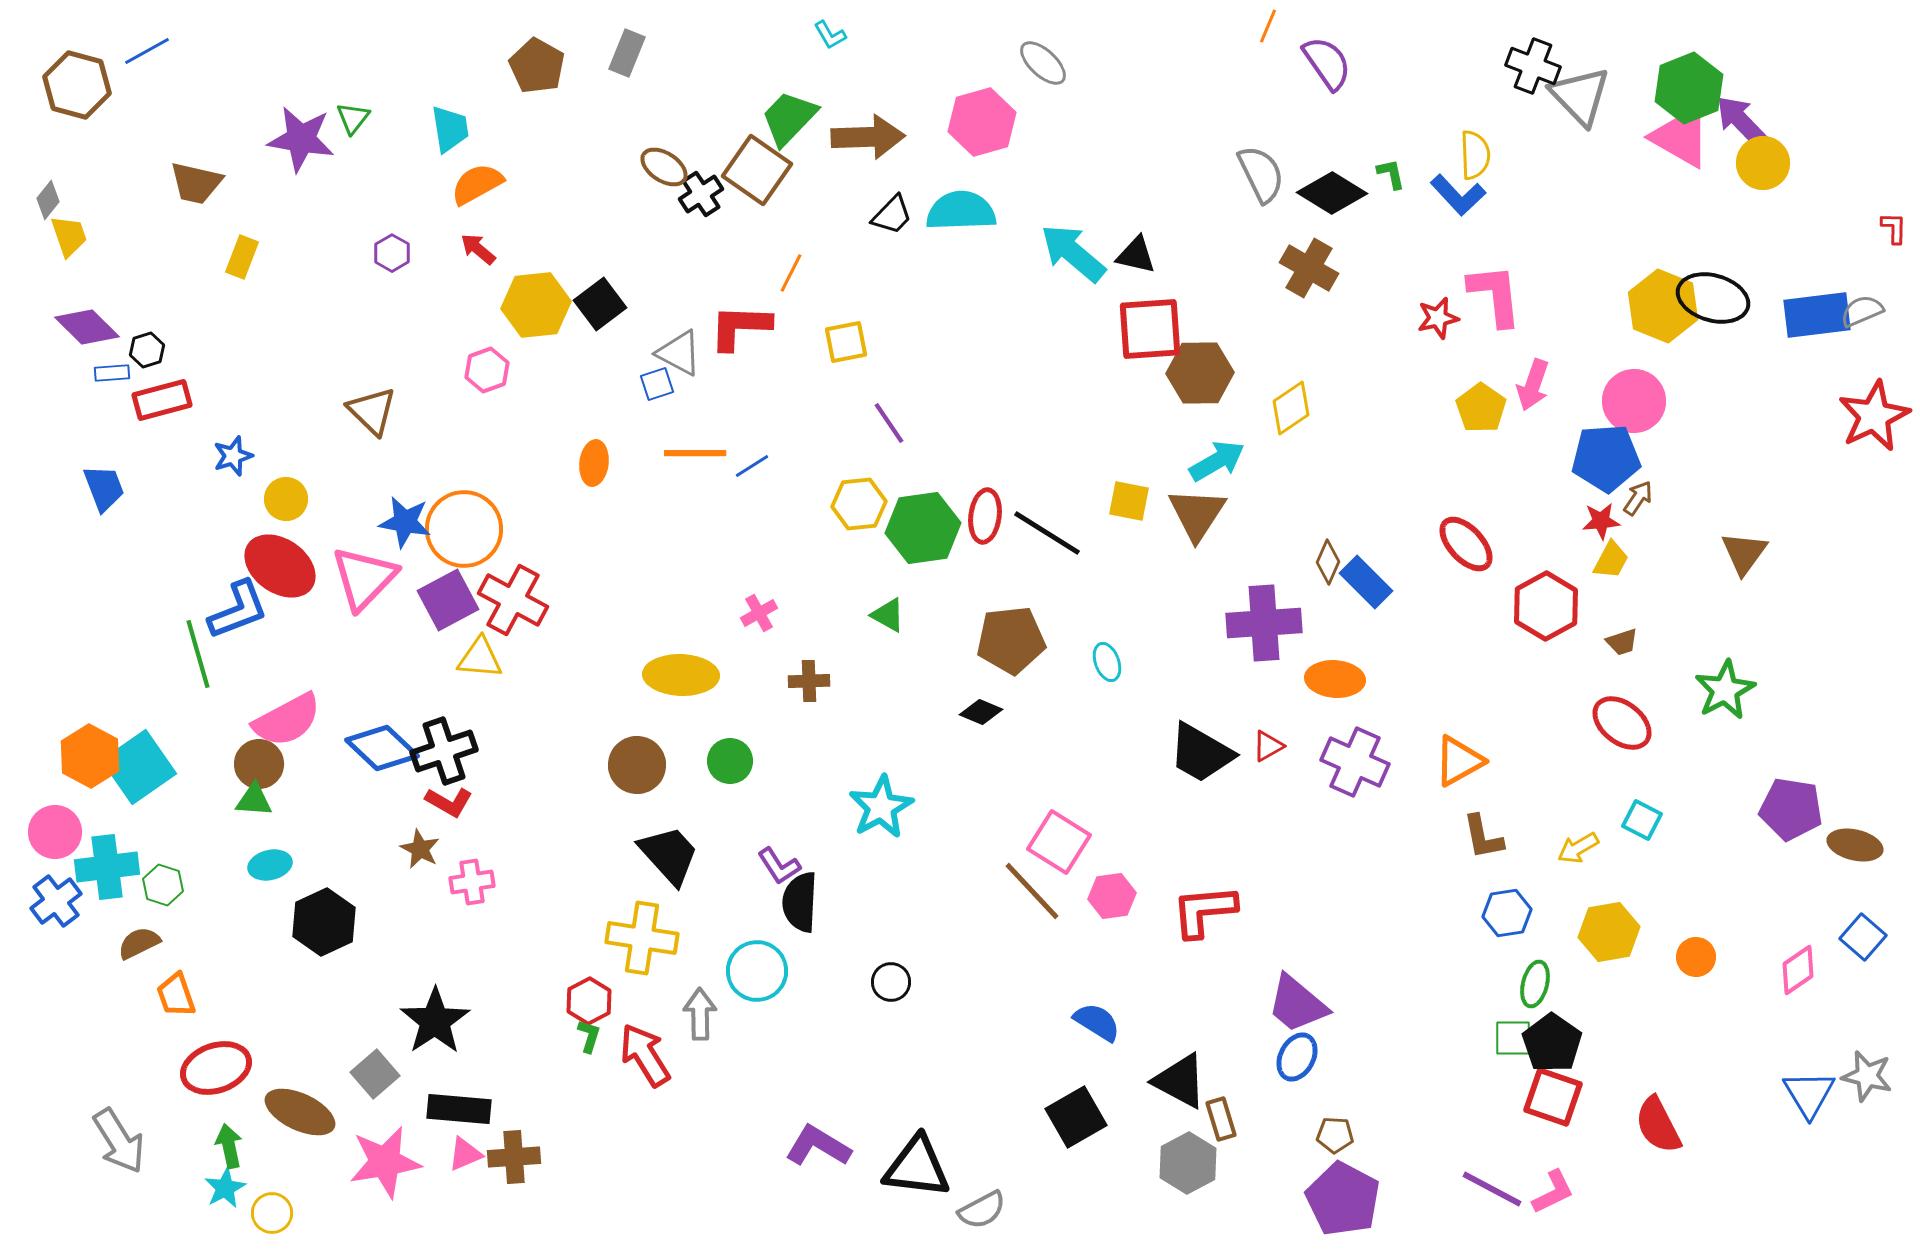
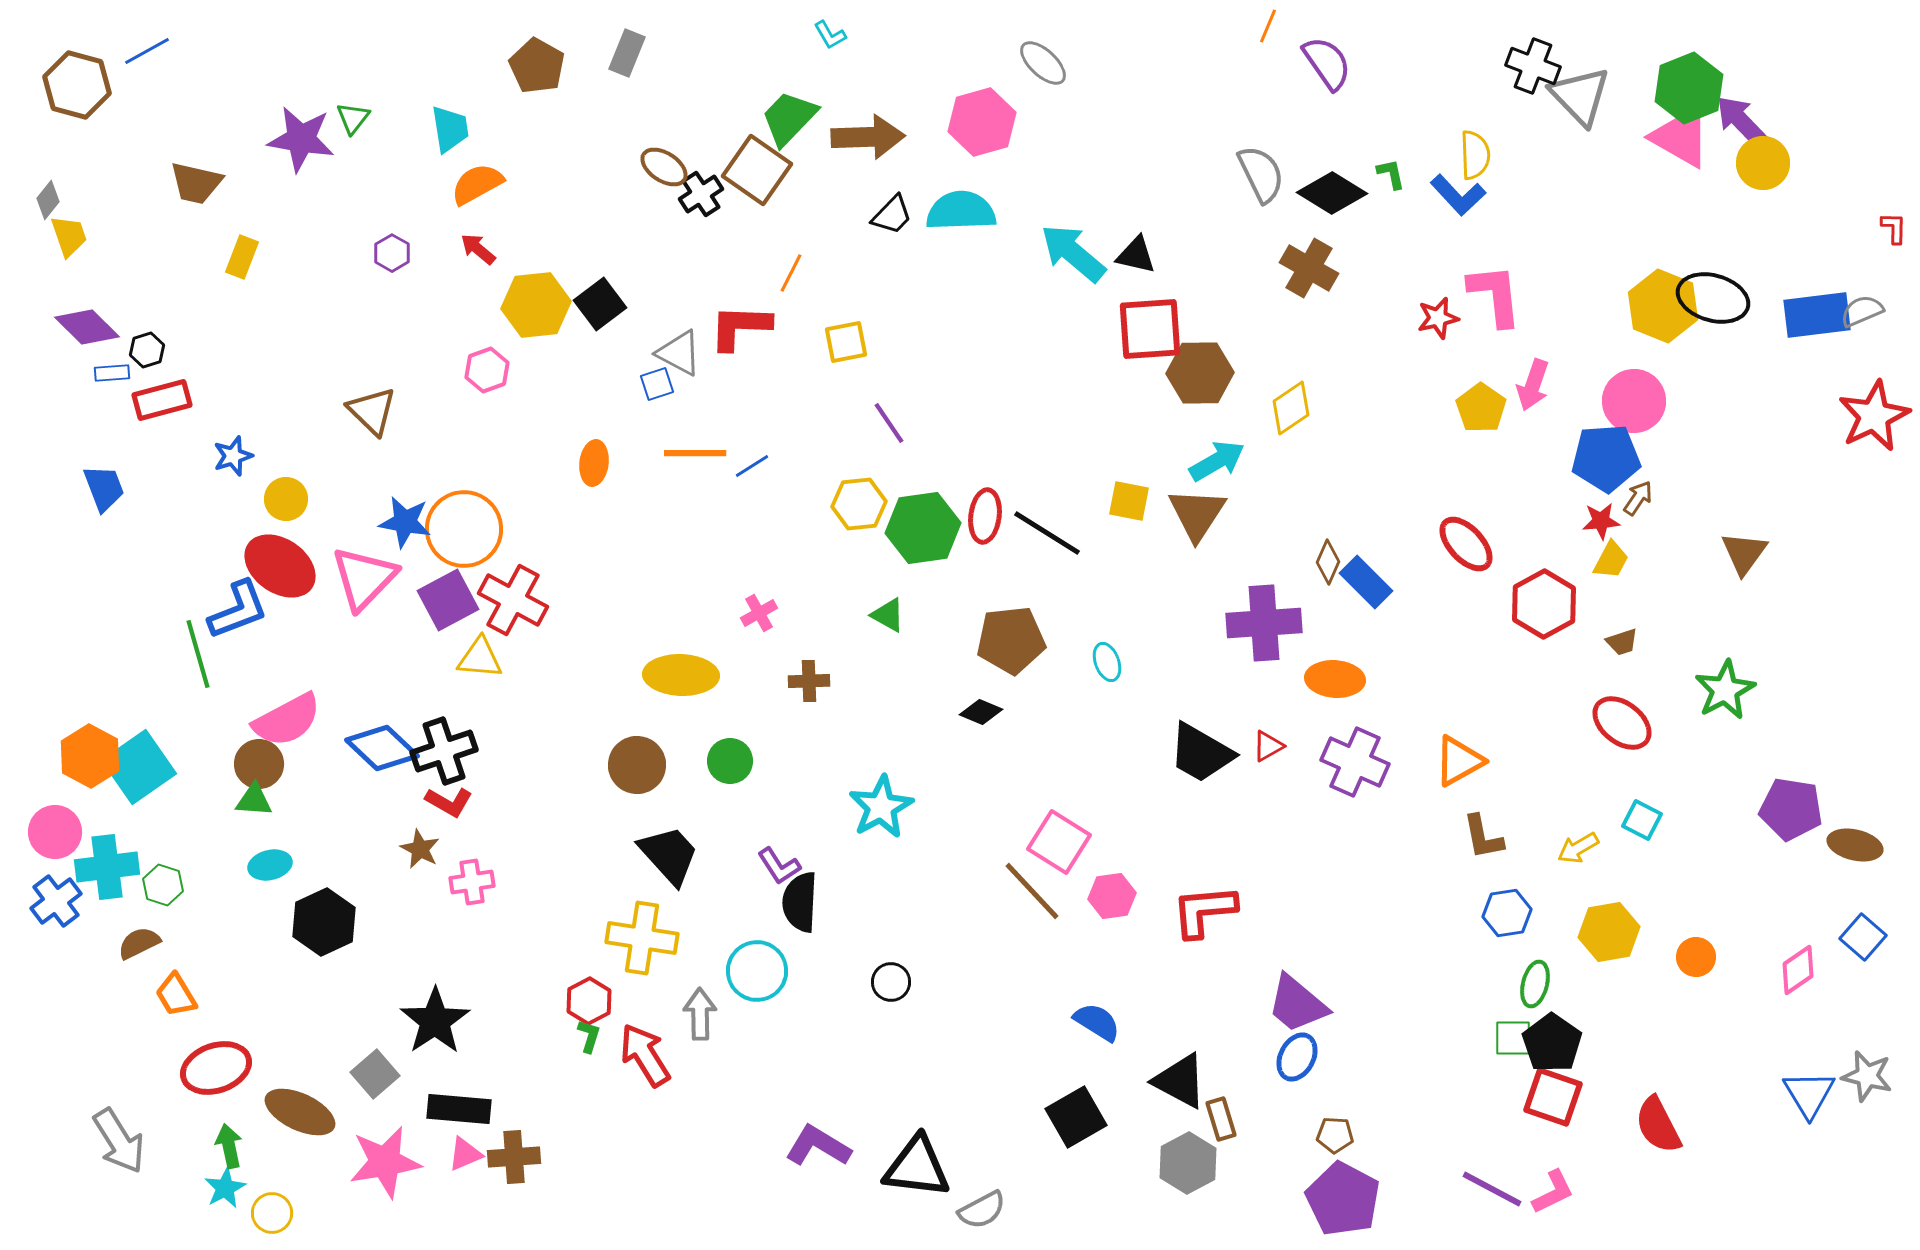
red hexagon at (1546, 606): moved 2 px left, 2 px up
orange trapezoid at (176, 995): rotated 12 degrees counterclockwise
